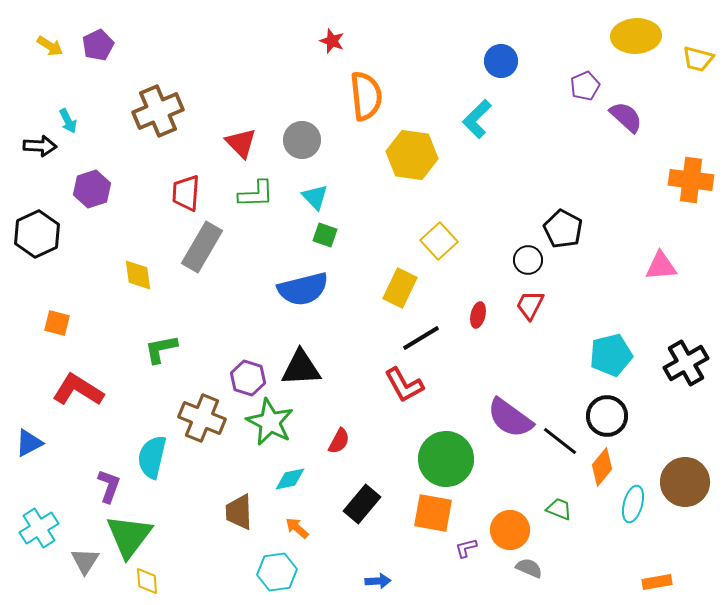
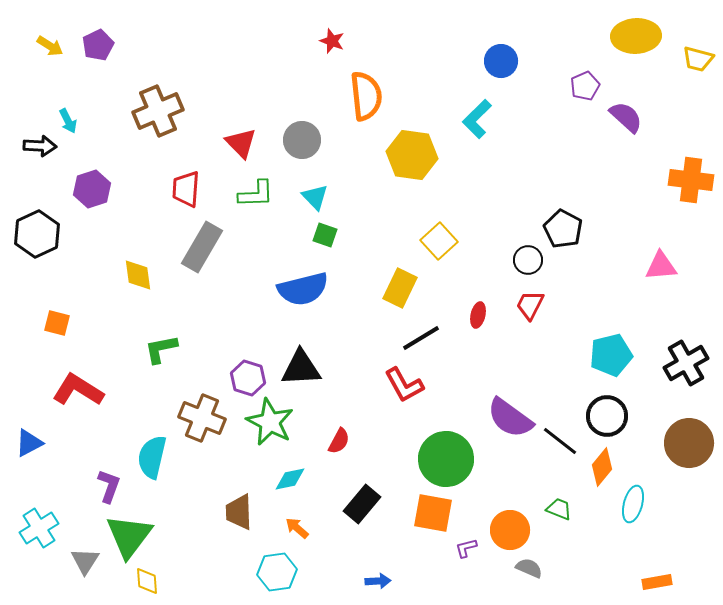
red trapezoid at (186, 193): moved 4 px up
brown circle at (685, 482): moved 4 px right, 39 px up
